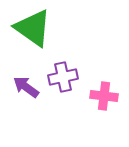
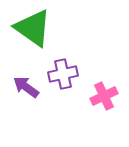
purple cross: moved 3 px up
pink cross: rotated 32 degrees counterclockwise
